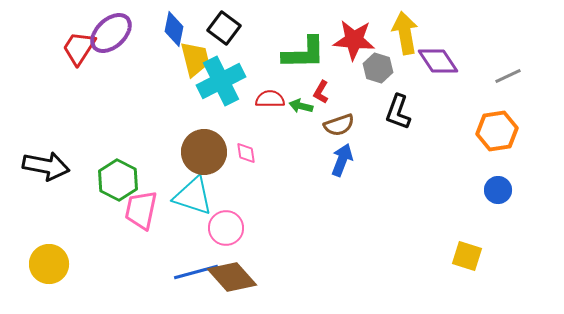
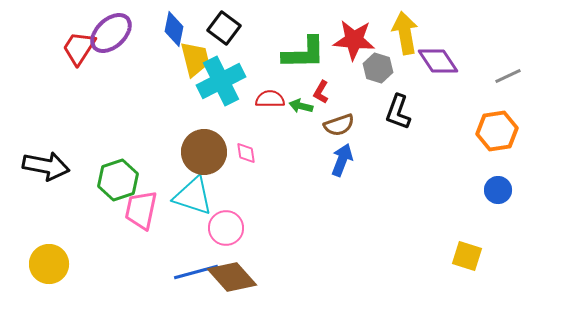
green hexagon: rotated 15 degrees clockwise
